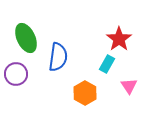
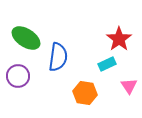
green ellipse: rotated 32 degrees counterclockwise
cyan rectangle: rotated 36 degrees clockwise
purple circle: moved 2 px right, 2 px down
orange hexagon: rotated 20 degrees counterclockwise
